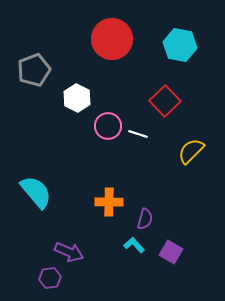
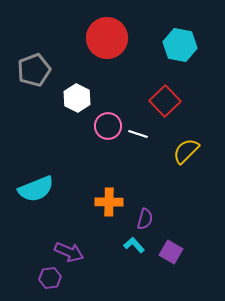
red circle: moved 5 px left, 1 px up
yellow semicircle: moved 5 px left
cyan semicircle: moved 3 px up; rotated 108 degrees clockwise
